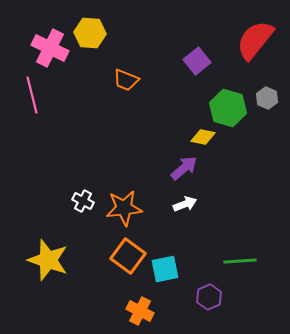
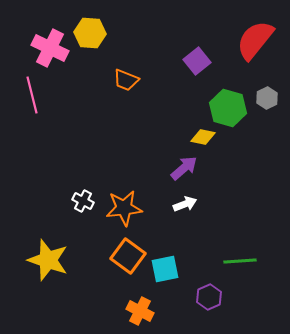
gray hexagon: rotated 10 degrees clockwise
